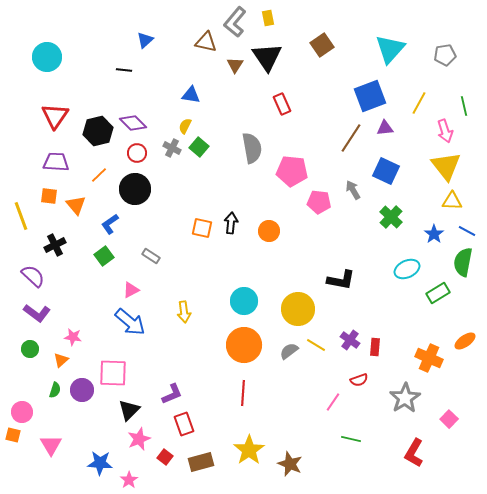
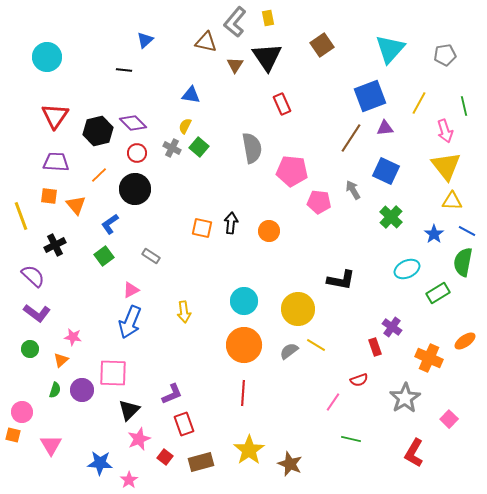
blue arrow at (130, 322): rotated 72 degrees clockwise
purple cross at (350, 340): moved 42 px right, 13 px up
red rectangle at (375, 347): rotated 24 degrees counterclockwise
